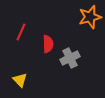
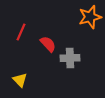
red semicircle: rotated 42 degrees counterclockwise
gray cross: rotated 24 degrees clockwise
